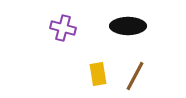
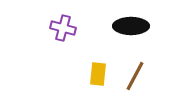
black ellipse: moved 3 px right
yellow rectangle: rotated 15 degrees clockwise
